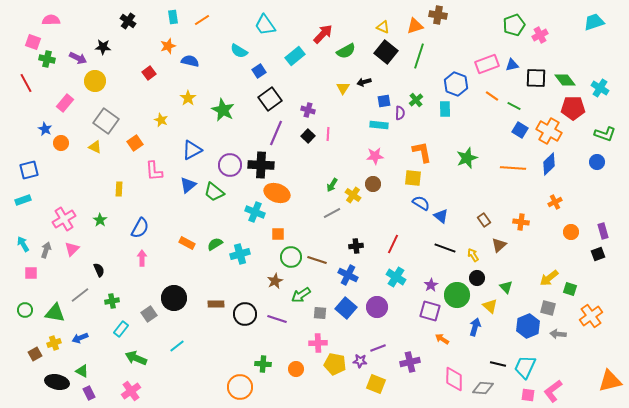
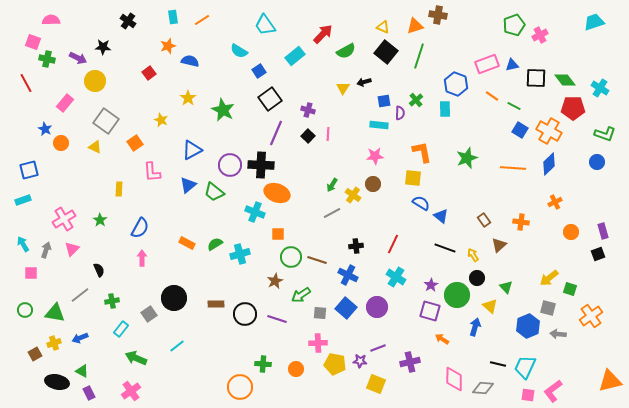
pink L-shape at (154, 171): moved 2 px left, 1 px down
